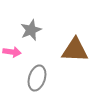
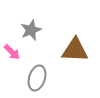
pink arrow: rotated 36 degrees clockwise
